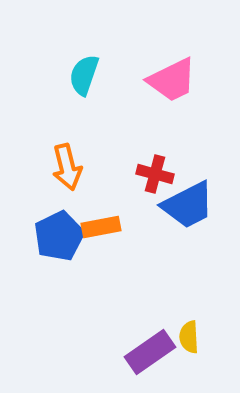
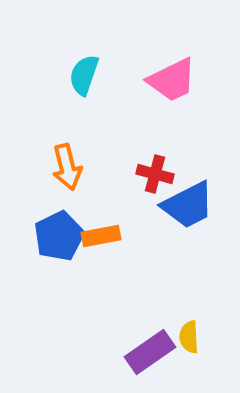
orange rectangle: moved 9 px down
